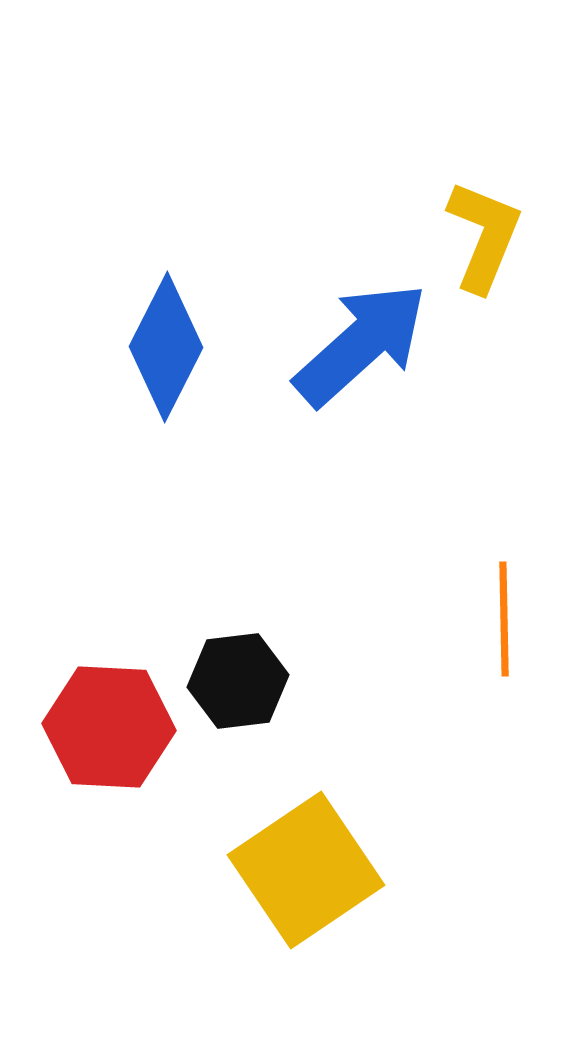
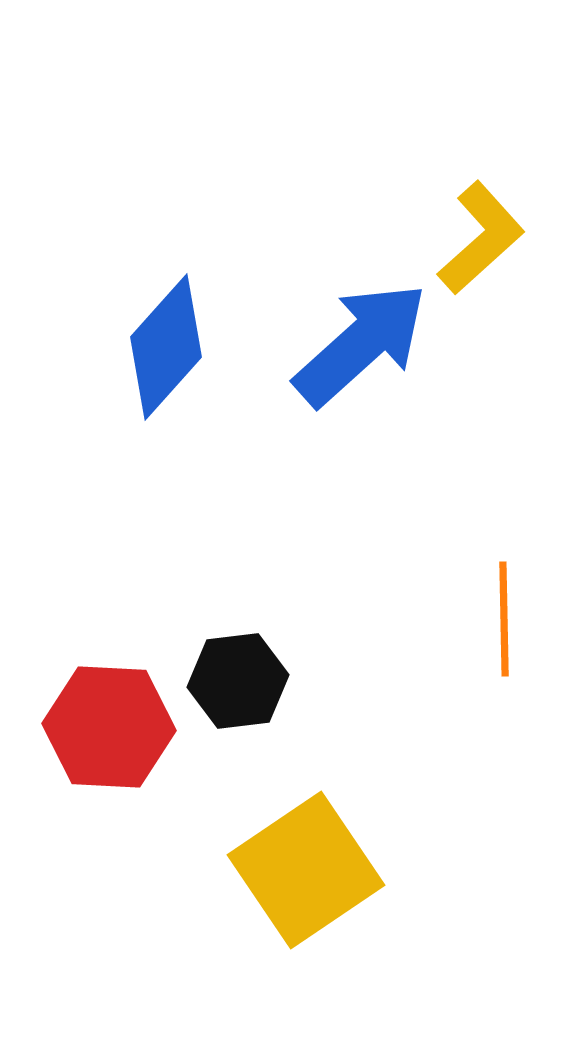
yellow L-shape: moved 3 px left, 2 px down; rotated 26 degrees clockwise
blue diamond: rotated 15 degrees clockwise
